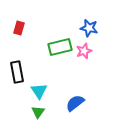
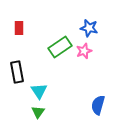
red rectangle: rotated 16 degrees counterclockwise
green rectangle: rotated 20 degrees counterclockwise
blue semicircle: moved 23 px right, 2 px down; rotated 36 degrees counterclockwise
